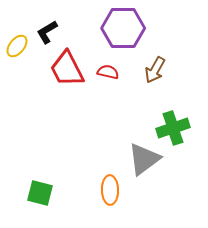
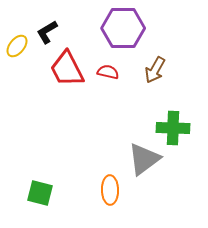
green cross: rotated 20 degrees clockwise
